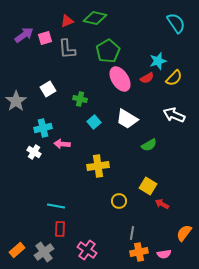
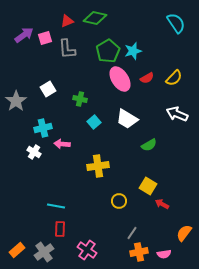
cyan star: moved 25 px left, 10 px up
white arrow: moved 3 px right, 1 px up
gray line: rotated 24 degrees clockwise
